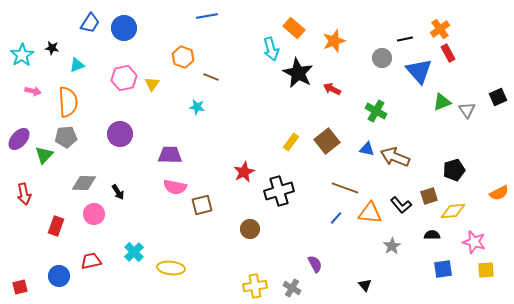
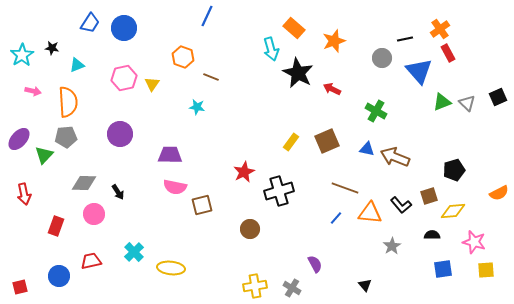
blue line at (207, 16): rotated 55 degrees counterclockwise
gray triangle at (467, 110): moved 7 px up; rotated 12 degrees counterclockwise
brown square at (327, 141): rotated 15 degrees clockwise
